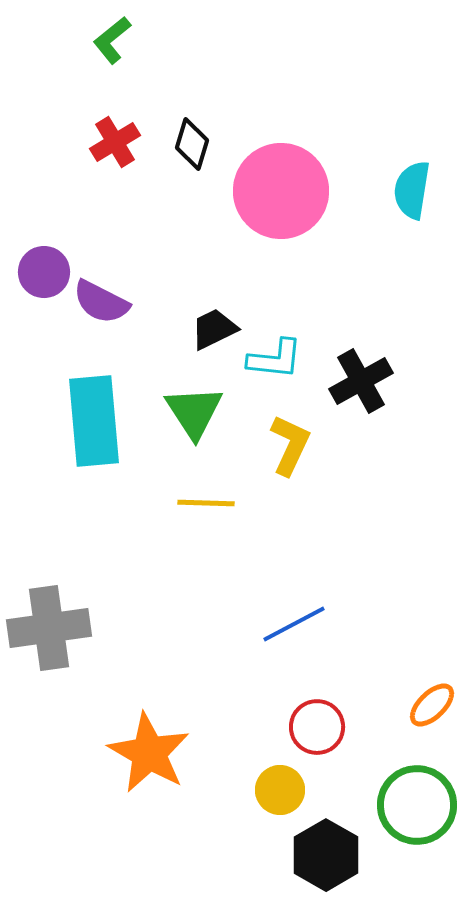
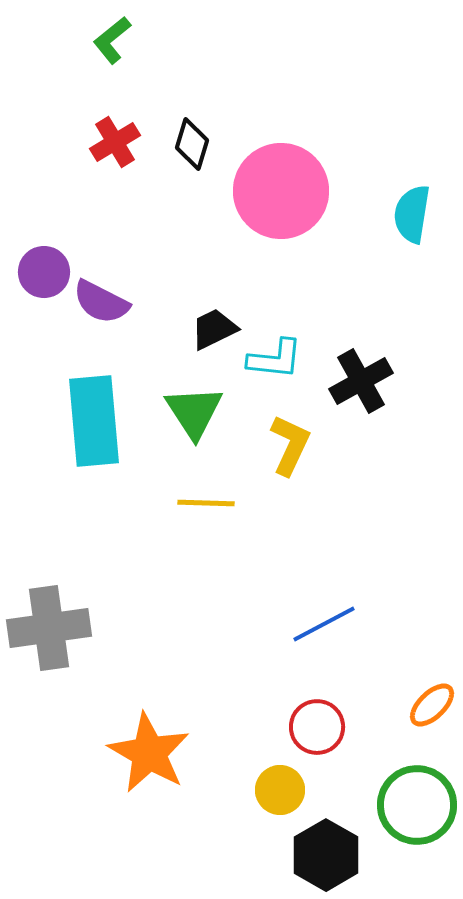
cyan semicircle: moved 24 px down
blue line: moved 30 px right
